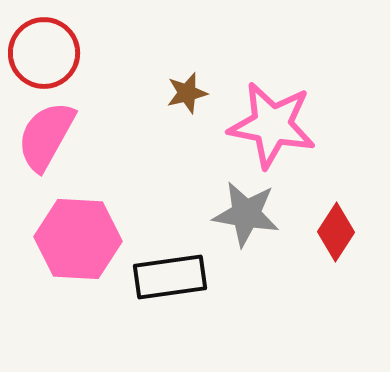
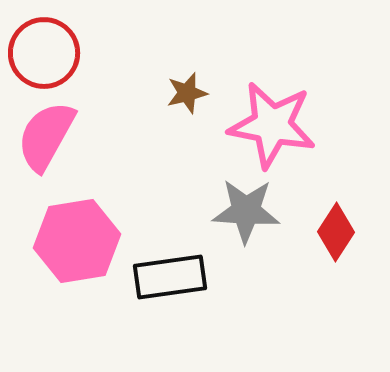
gray star: moved 3 px up; rotated 6 degrees counterclockwise
pink hexagon: moved 1 px left, 2 px down; rotated 12 degrees counterclockwise
